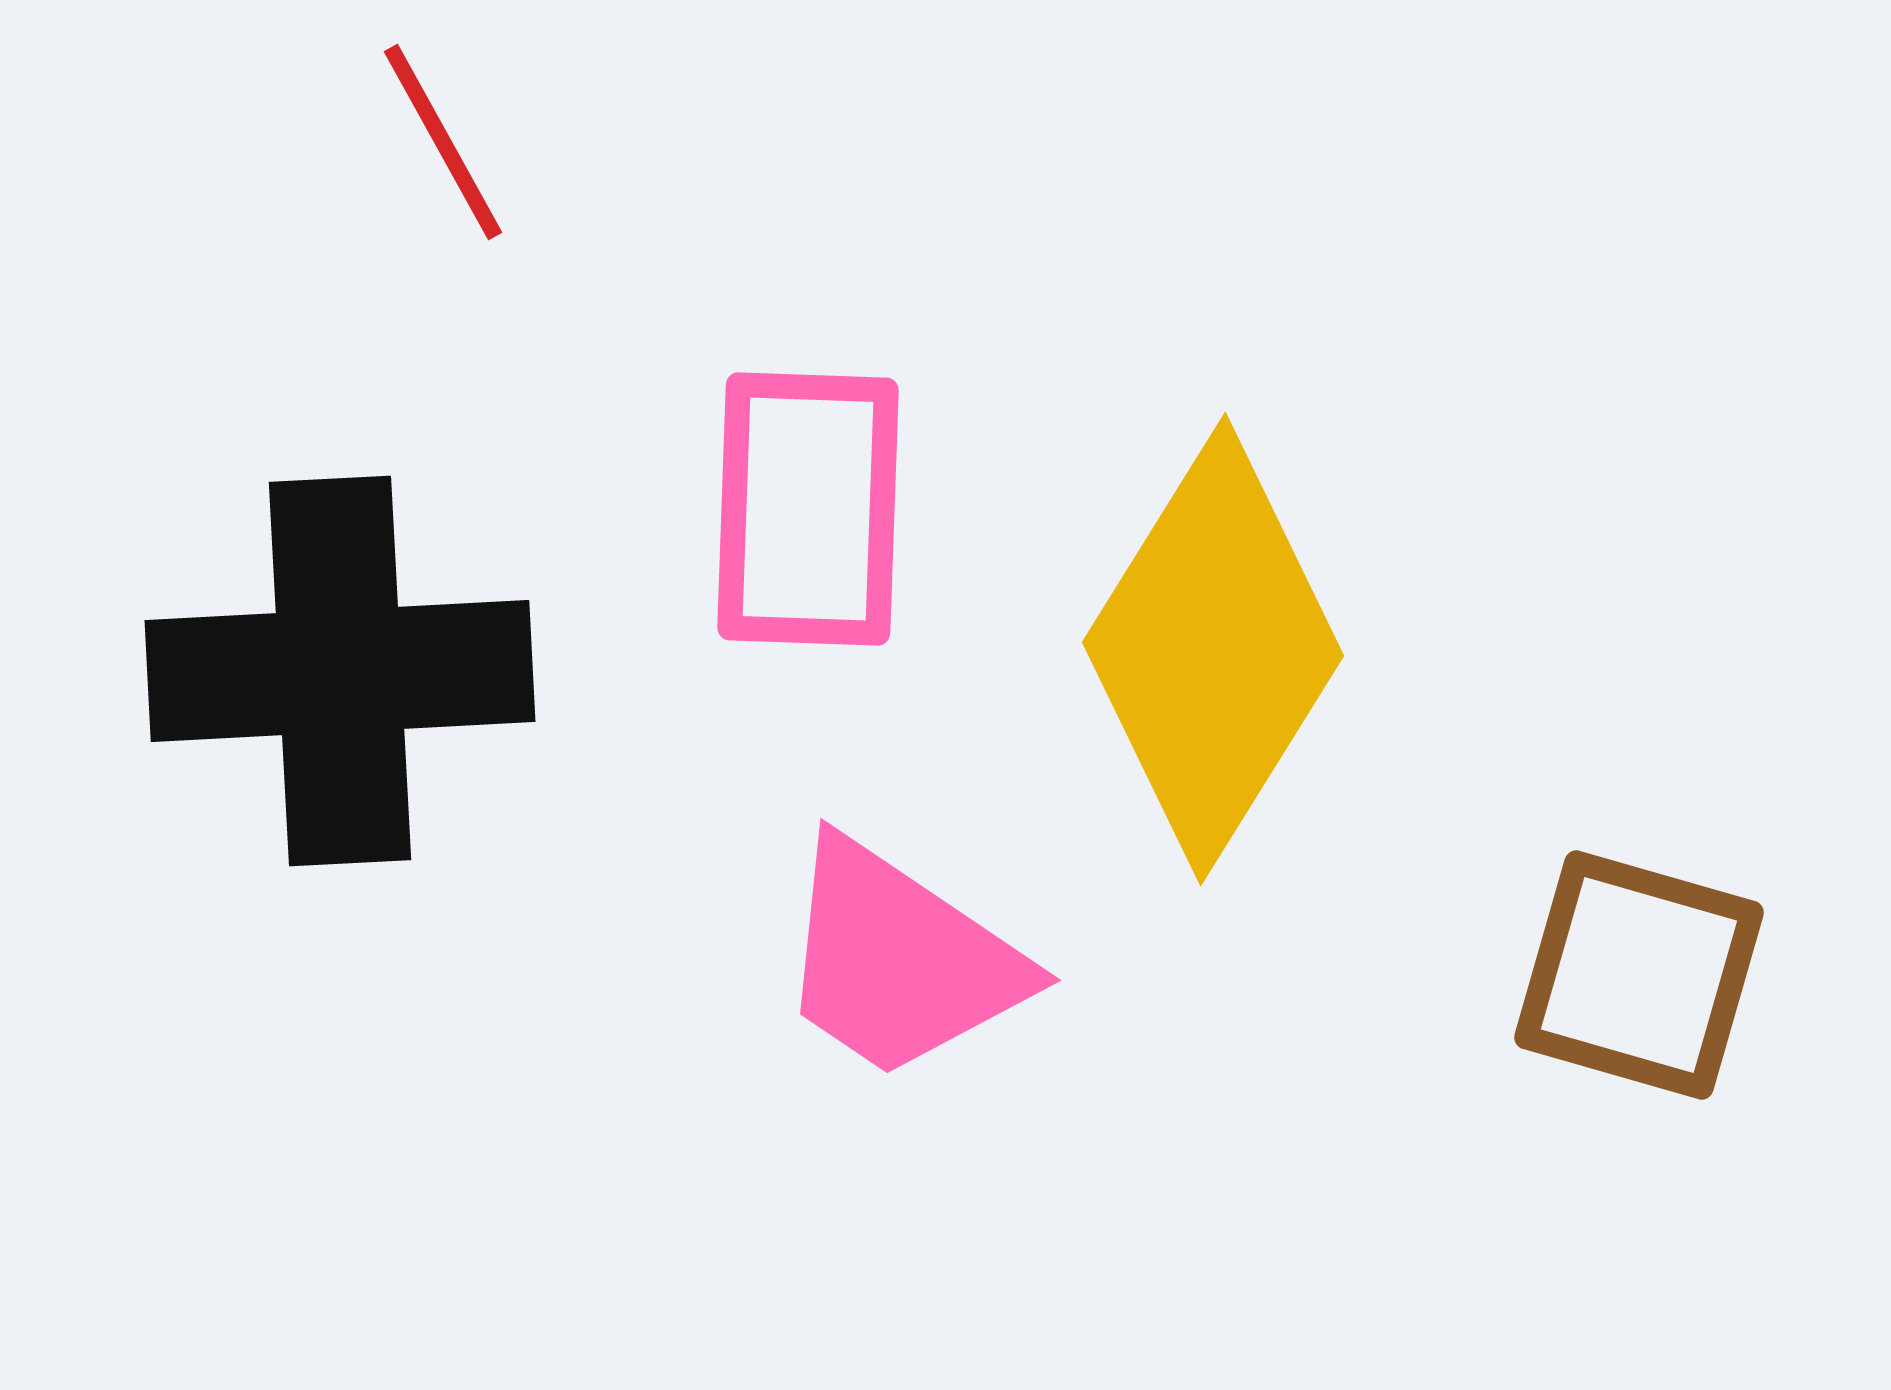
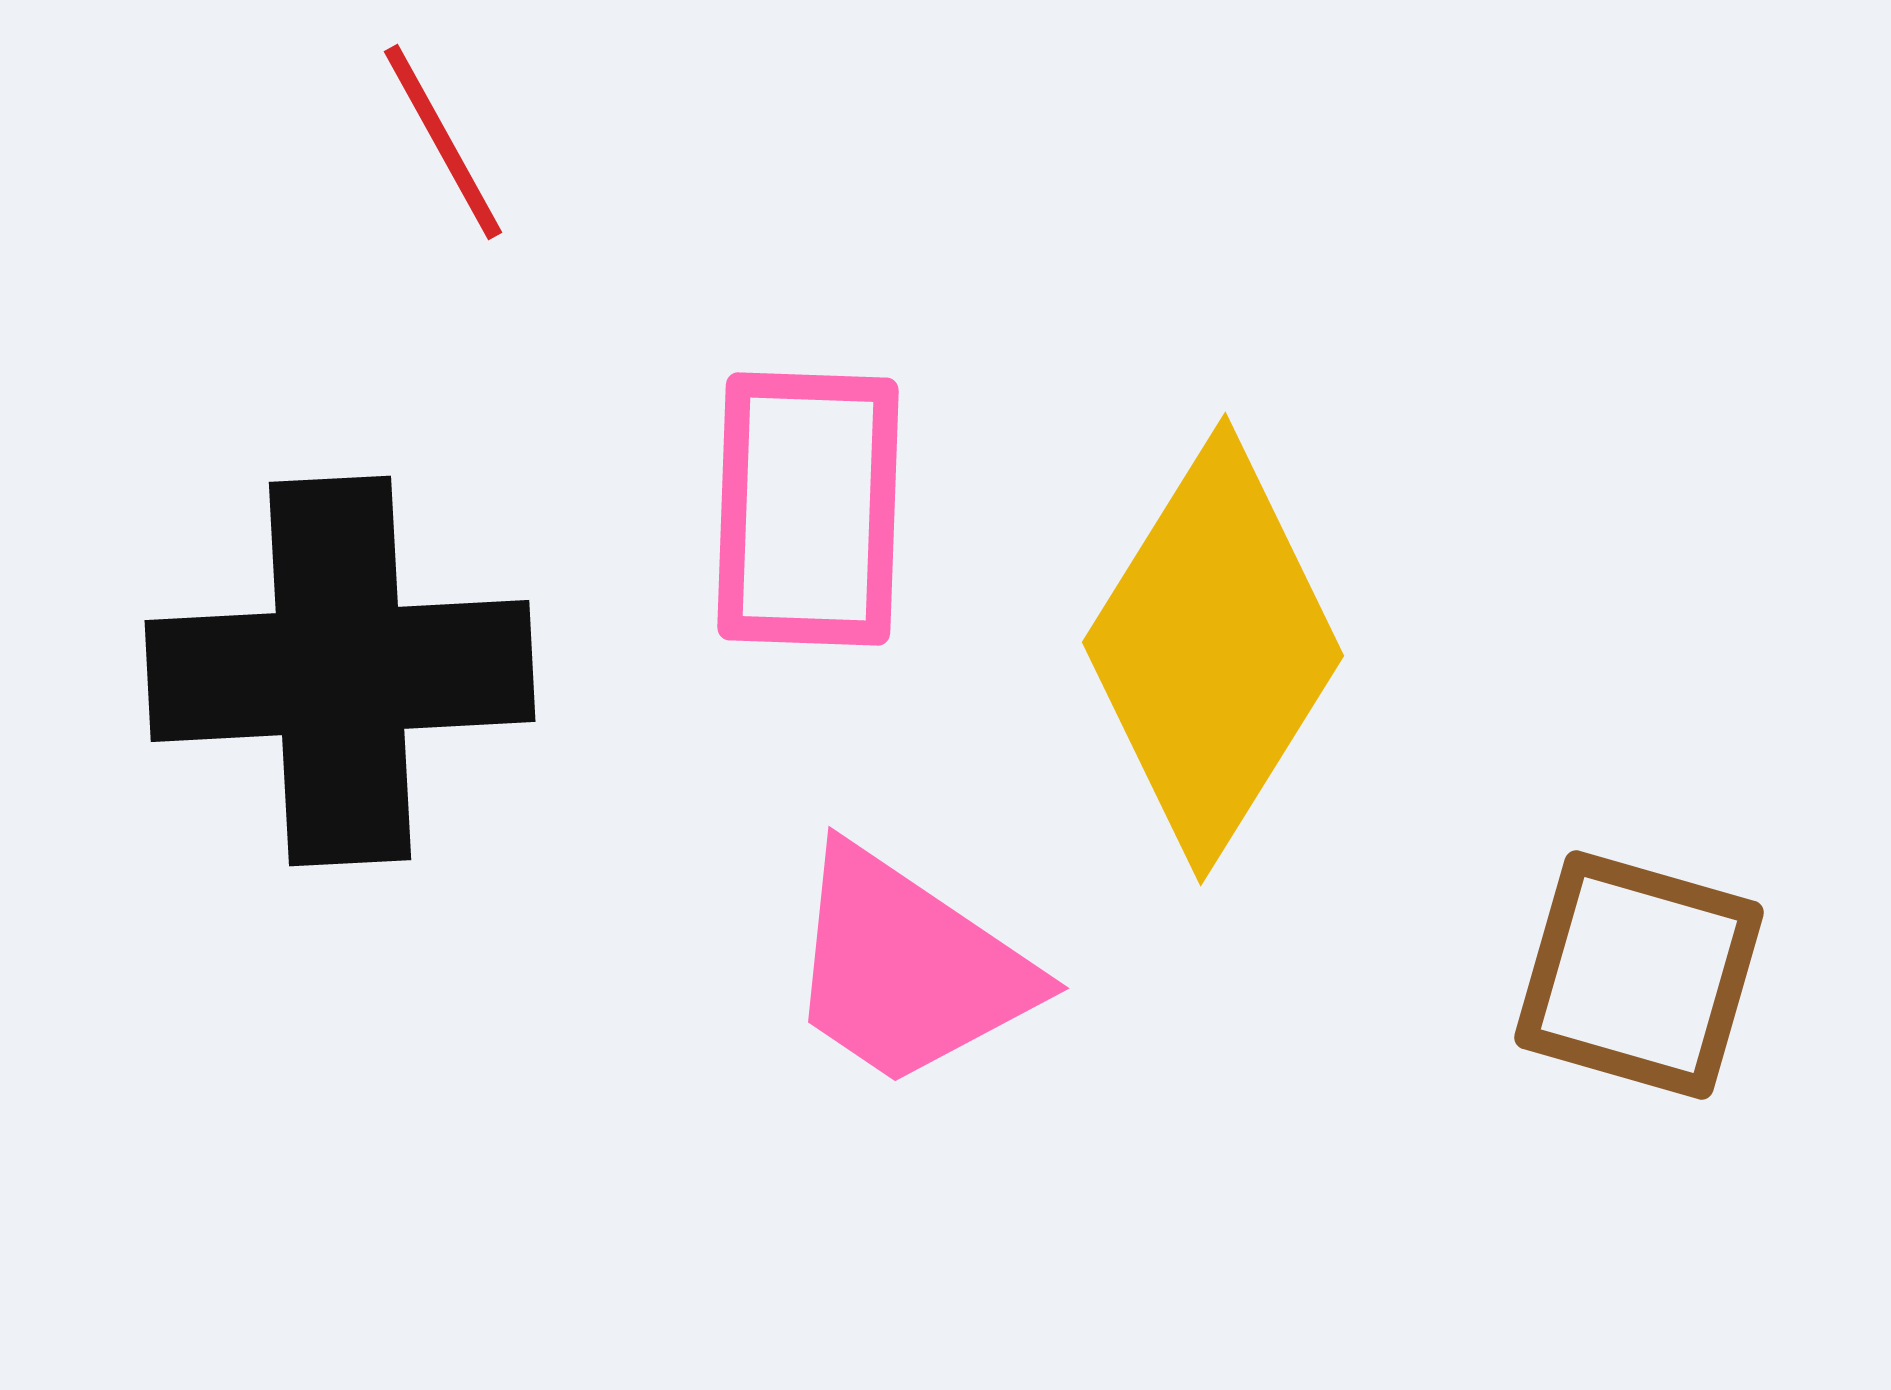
pink trapezoid: moved 8 px right, 8 px down
